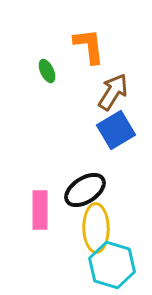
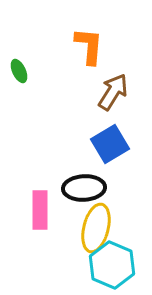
orange L-shape: rotated 12 degrees clockwise
green ellipse: moved 28 px left
blue square: moved 6 px left, 14 px down
black ellipse: moved 1 px left, 2 px up; rotated 30 degrees clockwise
yellow ellipse: rotated 15 degrees clockwise
cyan hexagon: rotated 6 degrees clockwise
